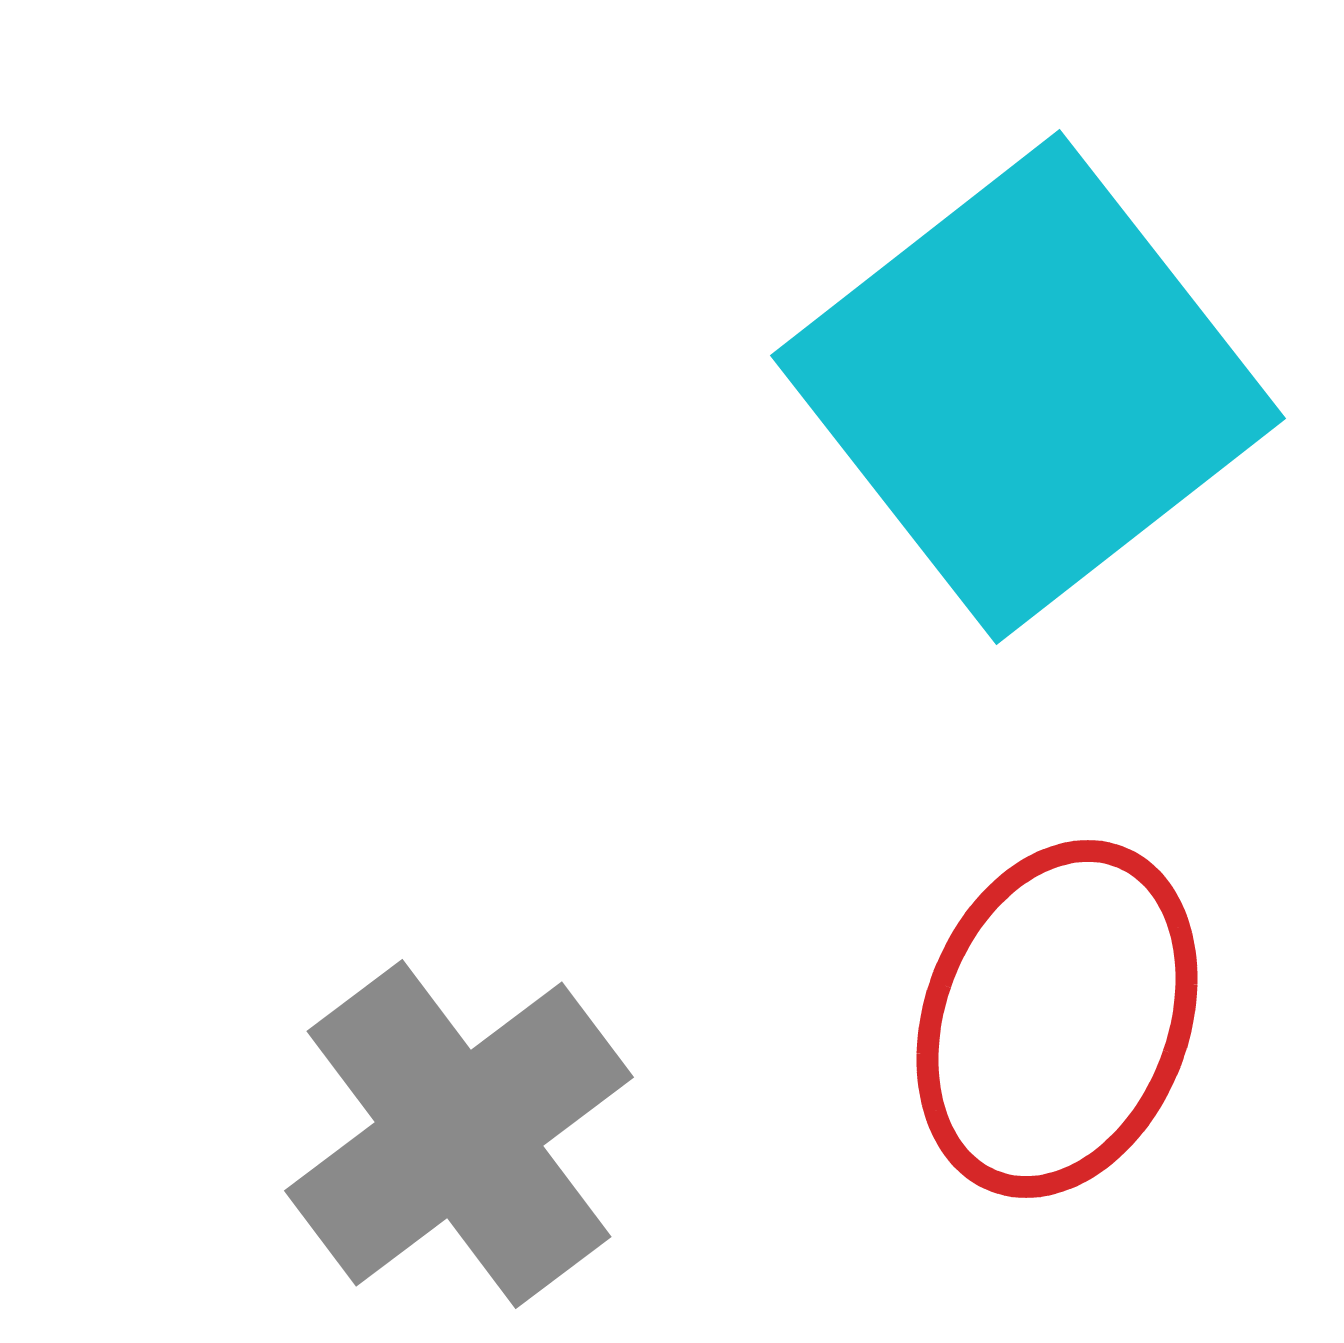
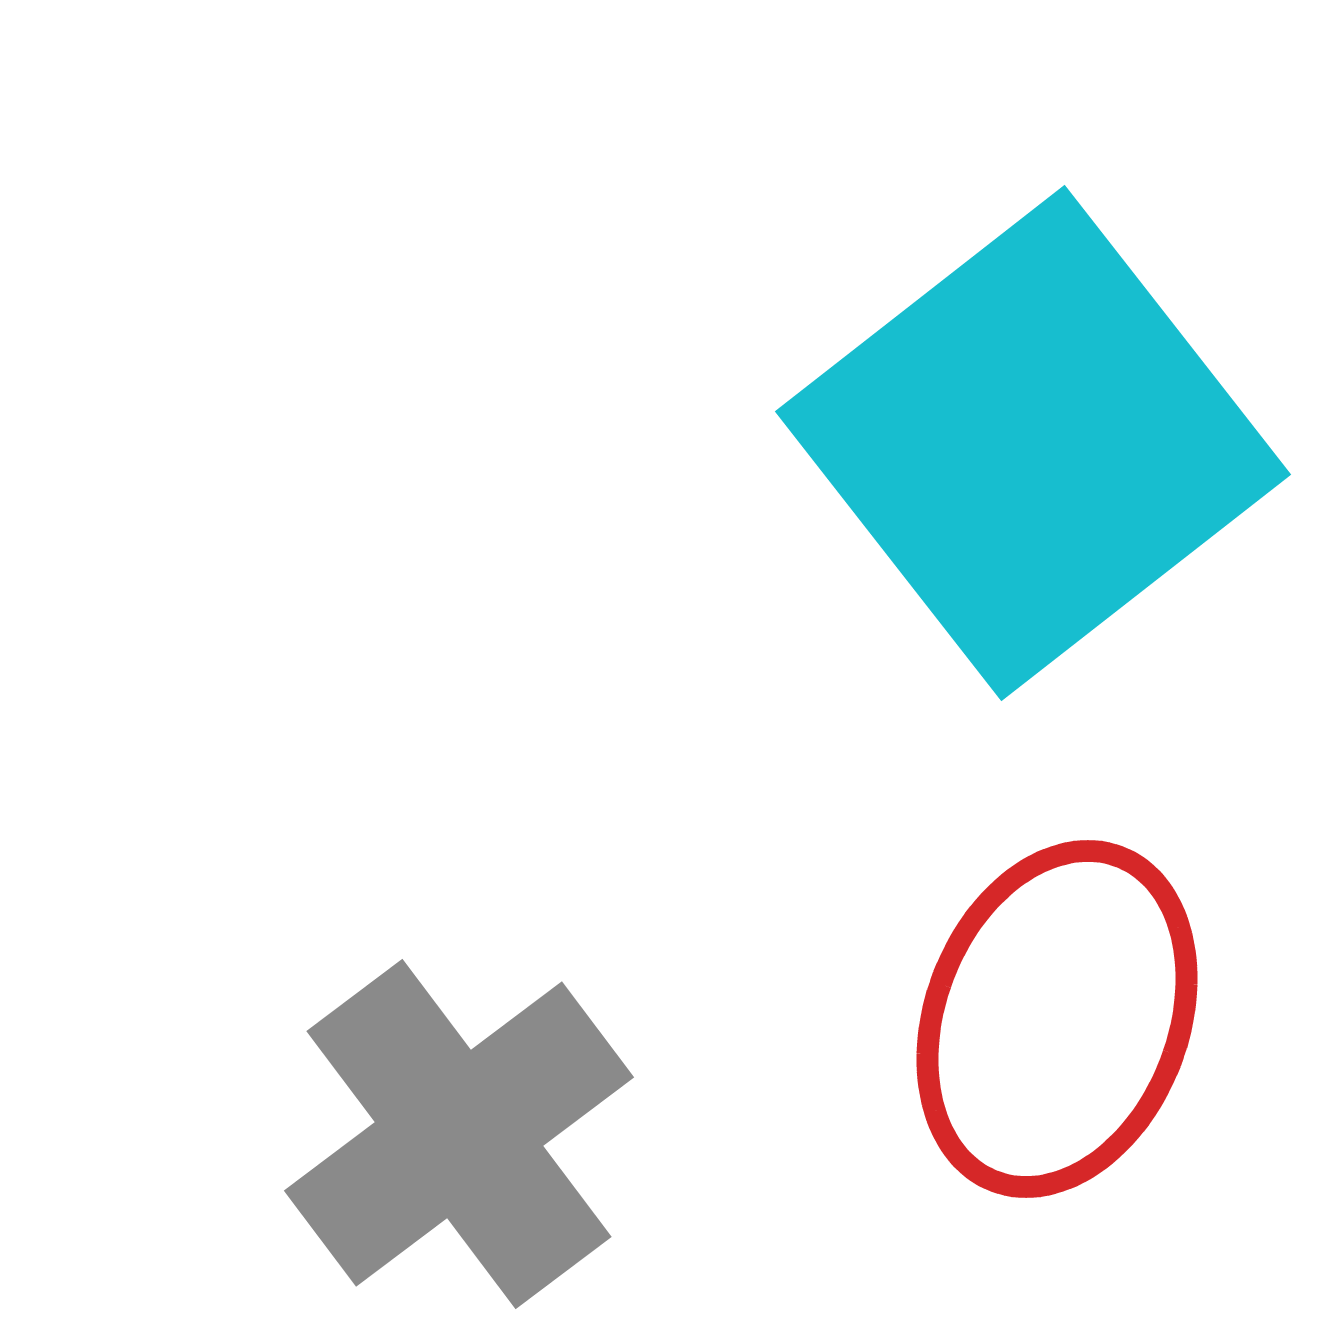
cyan square: moved 5 px right, 56 px down
